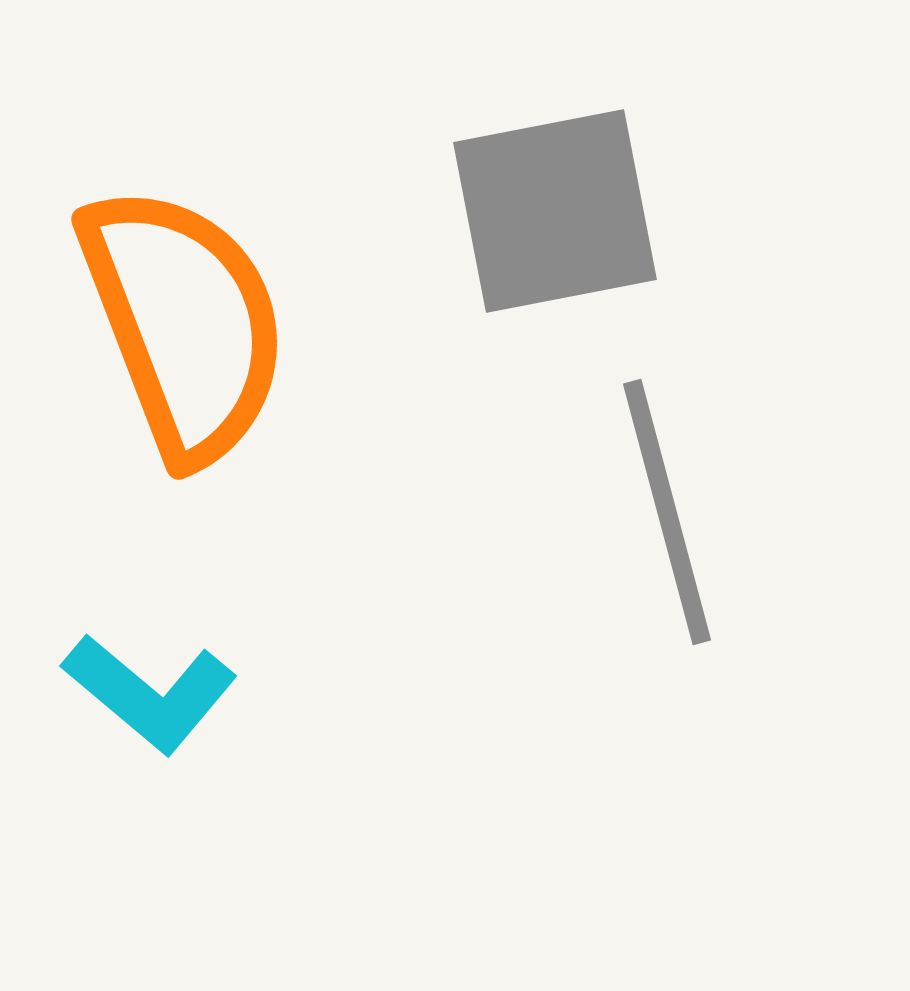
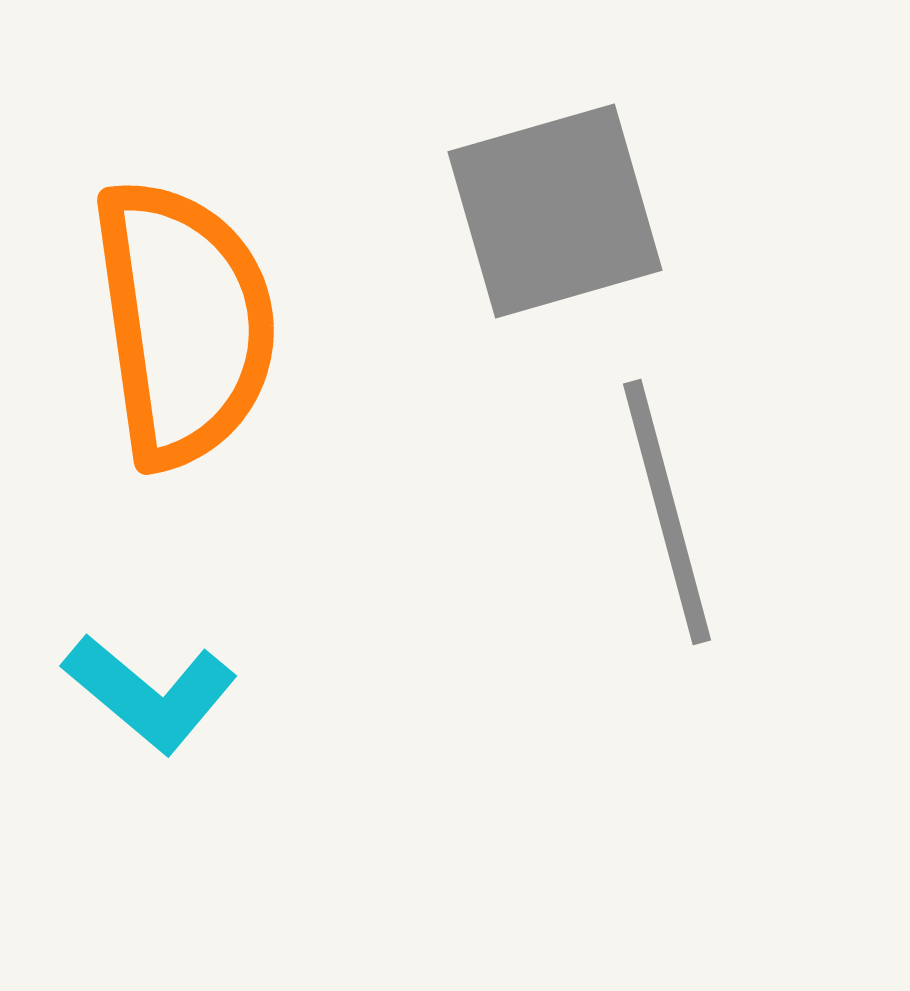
gray square: rotated 5 degrees counterclockwise
orange semicircle: rotated 13 degrees clockwise
